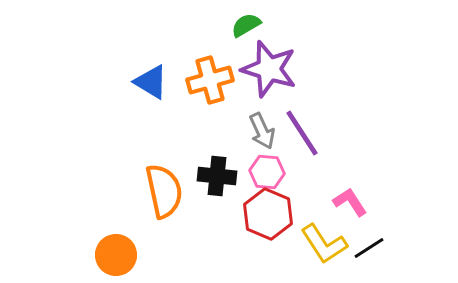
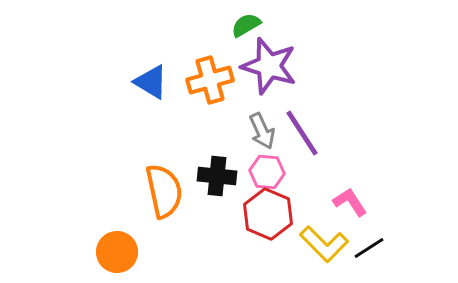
purple star: moved 3 px up
yellow L-shape: rotated 12 degrees counterclockwise
orange circle: moved 1 px right, 3 px up
